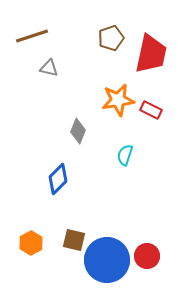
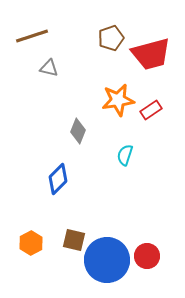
red trapezoid: rotated 63 degrees clockwise
red rectangle: rotated 60 degrees counterclockwise
